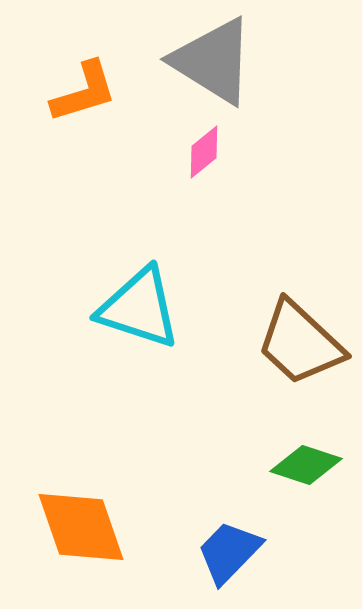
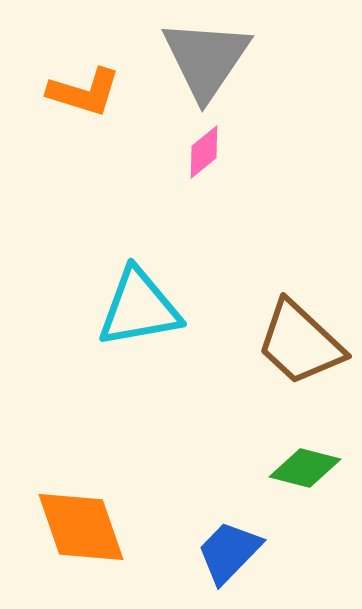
gray triangle: moved 7 px left, 2 px up; rotated 32 degrees clockwise
orange L-shape: rotated 34 degrees clockwise
cyan triangle: rotated 28 degrees counterclockwise
green diamond: moved 1 px left, 3 px down; rotated 4 degrees counterclockwise
